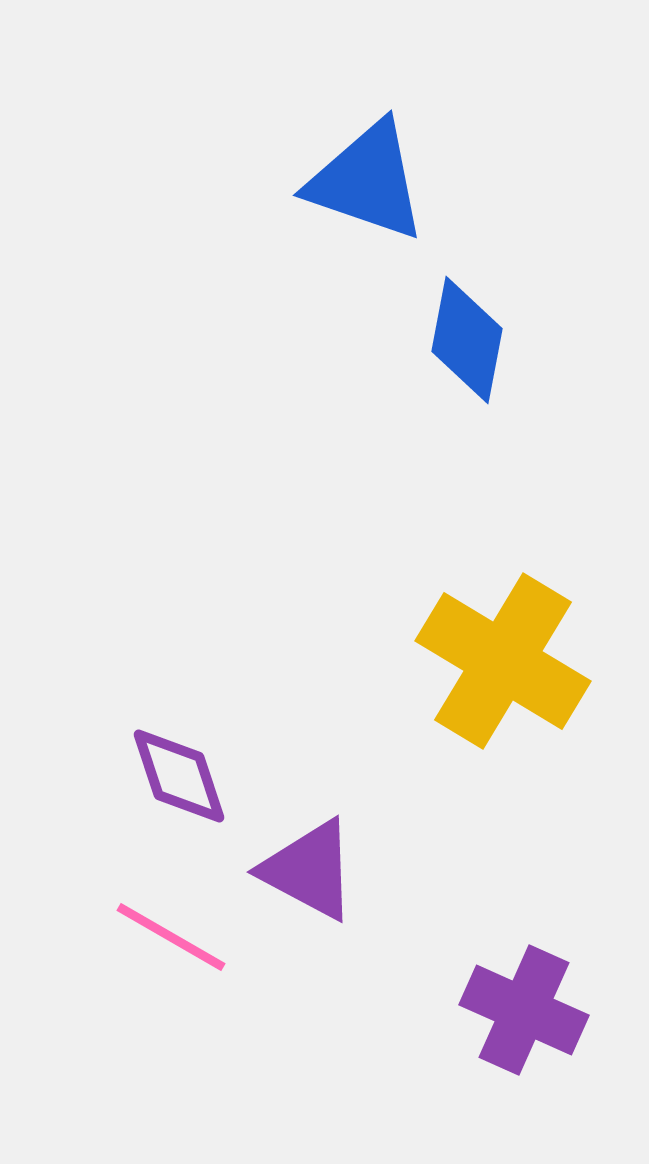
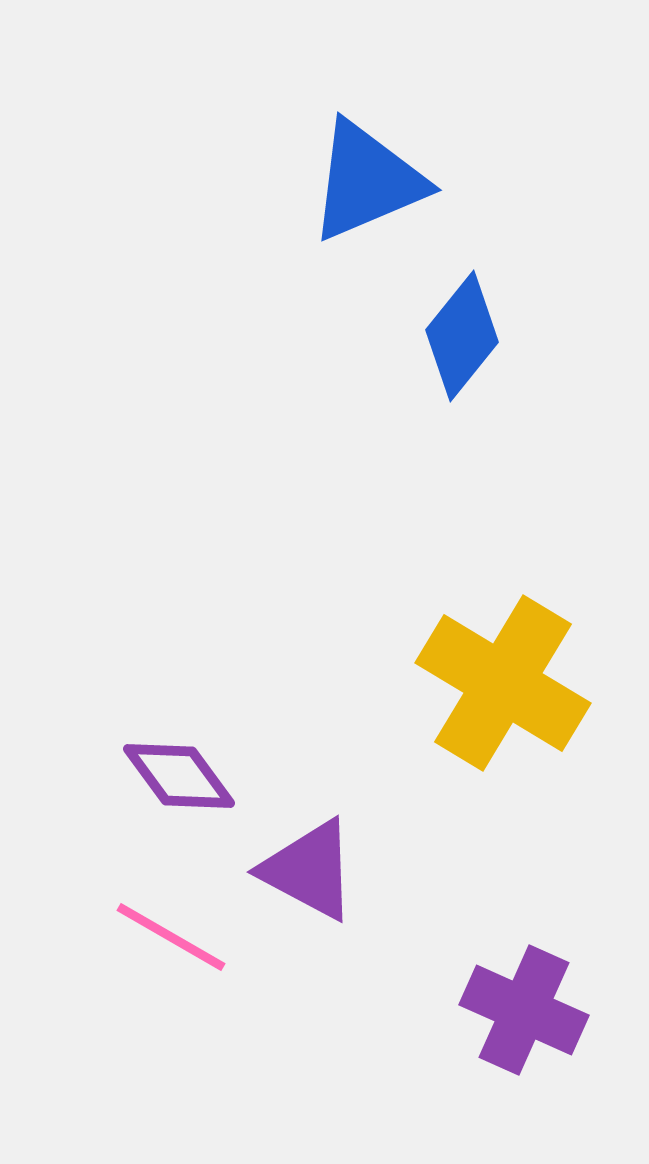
blue triangle: rotated 42 degrees counterclockwise
blue diamond: moved 5 px left, 4 px up; rotated 28 degrees clockwise
yellow cross: moved 22 px down
purple diamond: rotated 18 degrees counterclockwise
